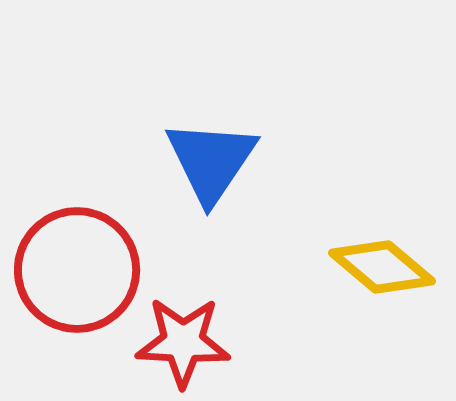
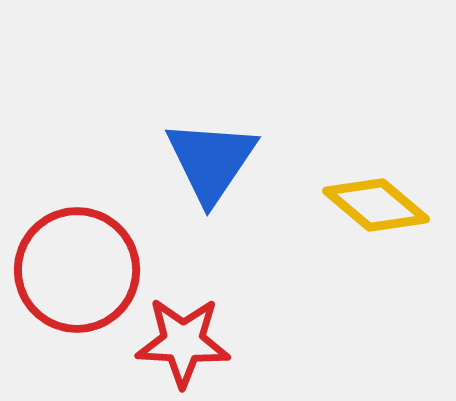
yellow diamond: moved 6 px left, 62 px up
